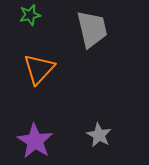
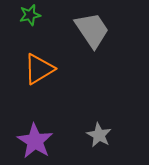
gray trapezoid: moved 1 px down; rotated 21 degrees counterclockwise
orange triangle: rotated 16 degrees clockwise
